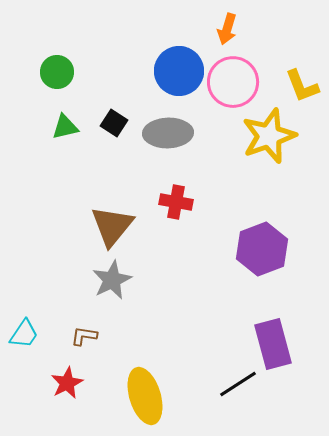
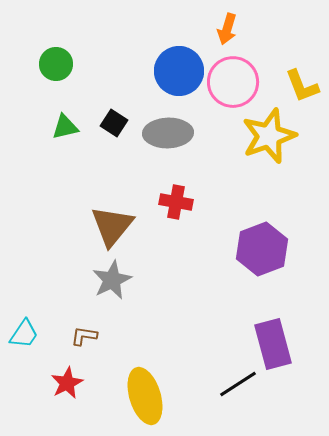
green circle: moved 1 px left, 8 px up
